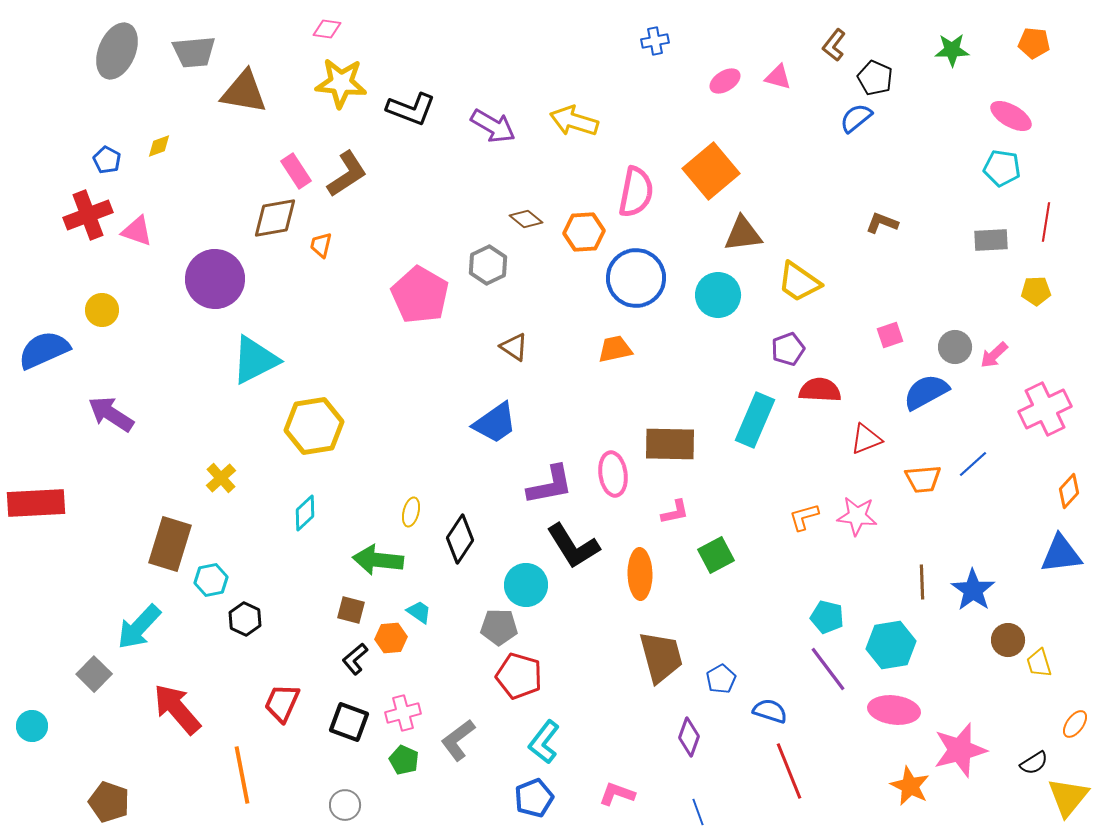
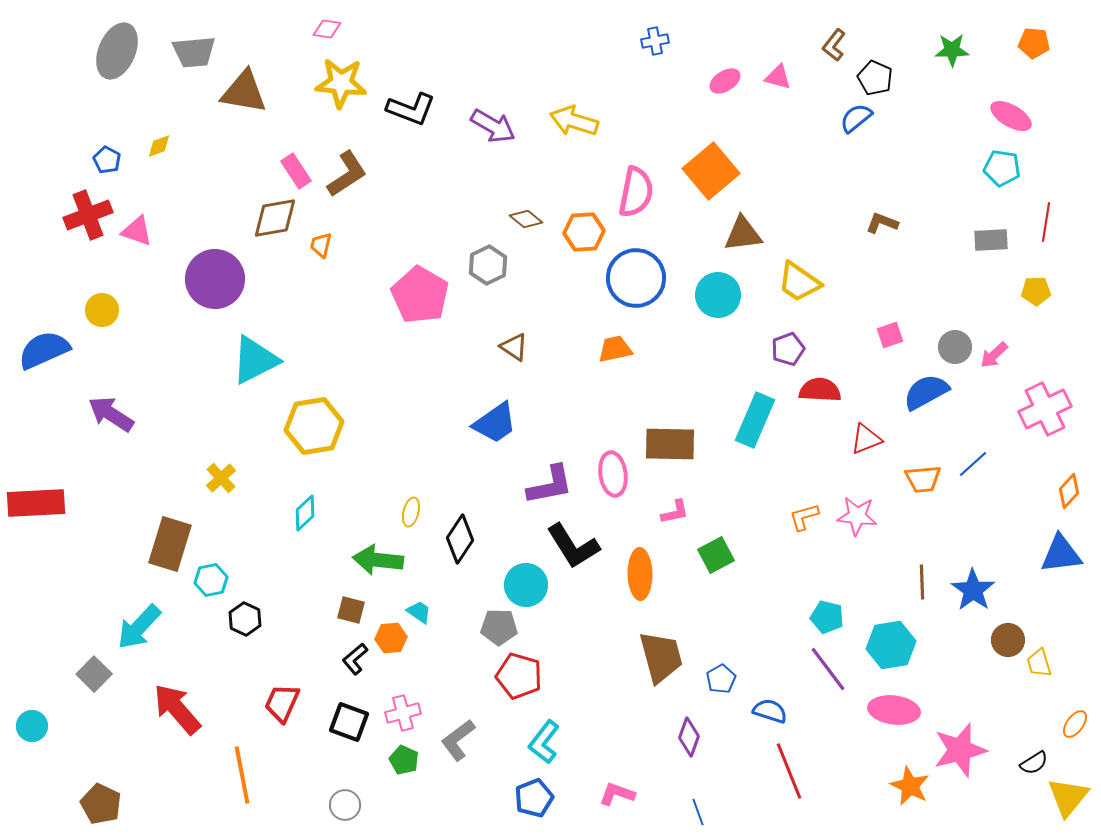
brown pentagon at (109, 802): moved 8 px left, 2 px down; rotated 6 degrees clockwise
